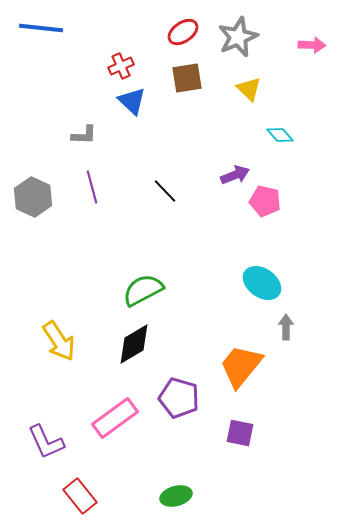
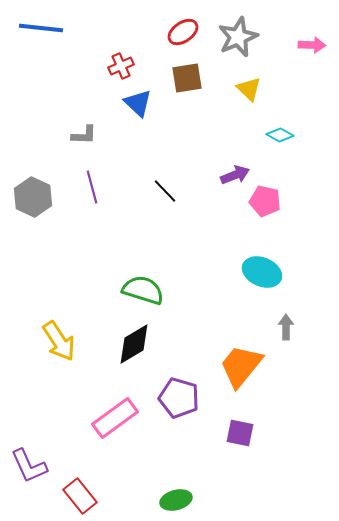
blue triangle: moved 6 px right, 2 px down
cyan diamond: rotated 20 degrees counterclockwise
cyan ellipse: moved 11 px up; rotated 12 degrees counterclockwise
green semicircle: rotated 45 degrees clockwise
purple L-shape: moved 17 px left, 24 px down
green ellipse: moved 4 px down
